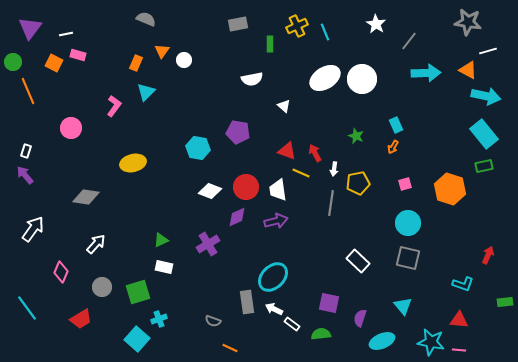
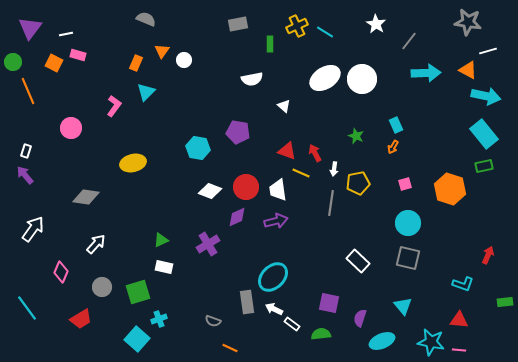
cyan line at (325, 32): rotated 36 degrees counterclockwise
